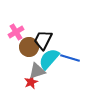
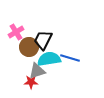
cyan semicircle: rotated 40 degrees clockwise
red star: rotated 24 degrees clockwise
